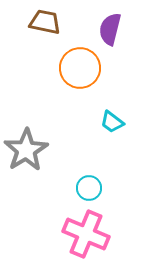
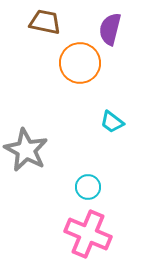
orange circle: moved 5 px up
gray star: rotated 12 degrees counterclockwise
cyan circle: moved 1 px left, 1 px up
pink cross: moved 2 px right
